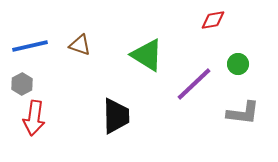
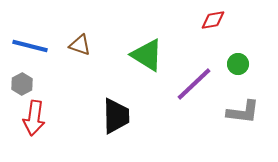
blue line: rotated 27 degrees clockwise
gray L-shape: moved 1 px up
